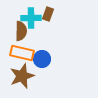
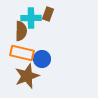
brown star: moved 5 px right
